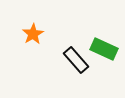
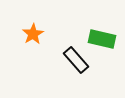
green rectangle: moved 2 px left, 10 px up; rotated 12 degrees counterclockwise
